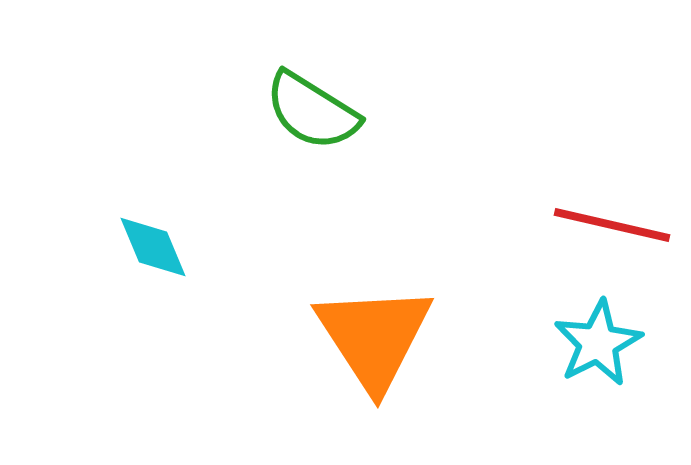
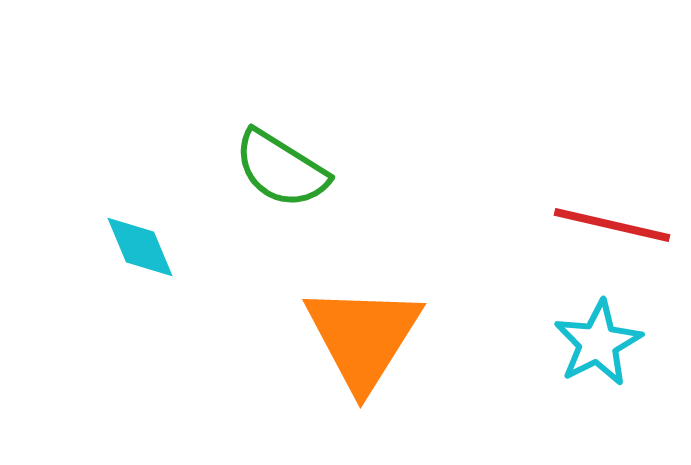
green semicircle: moved 31 px left, 58 px down
cyan diamond: moved 13 px left
orange triangle: moved 11 px left; rotated 5 degrees clockwise
